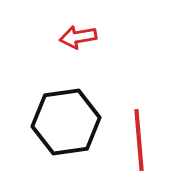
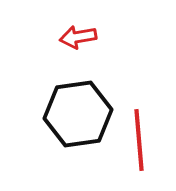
black hexagon: moved 12 px right, 8 px up
